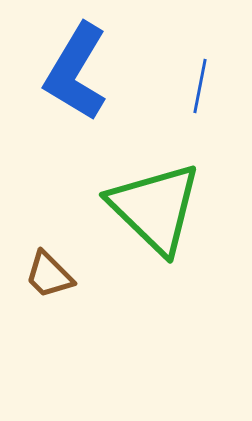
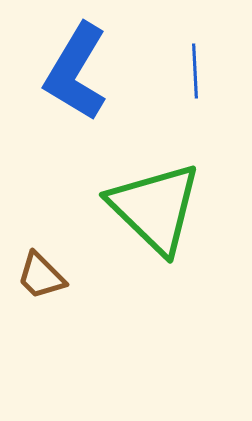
blue line: moved 5 px left, 15 px up; rotated 14 degrees counterclockwise
brown trapezoid: moved 8 px left, 1 px down
